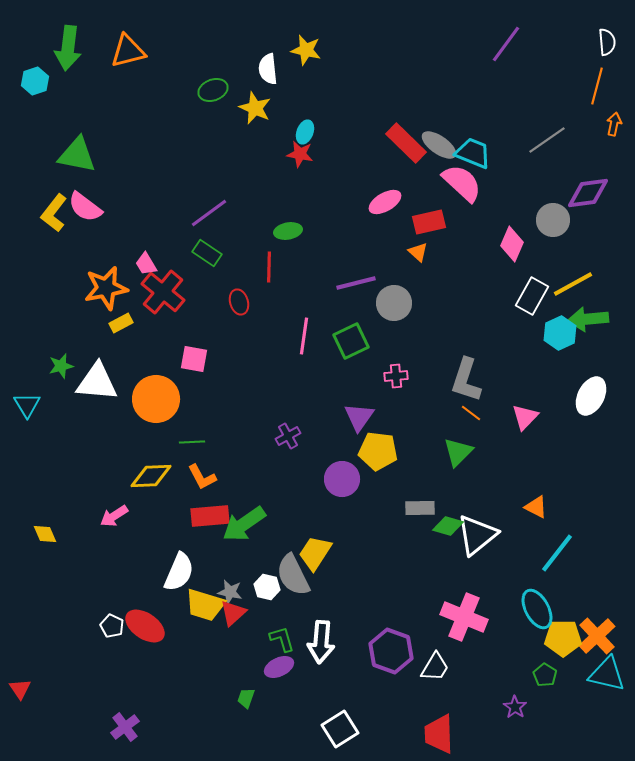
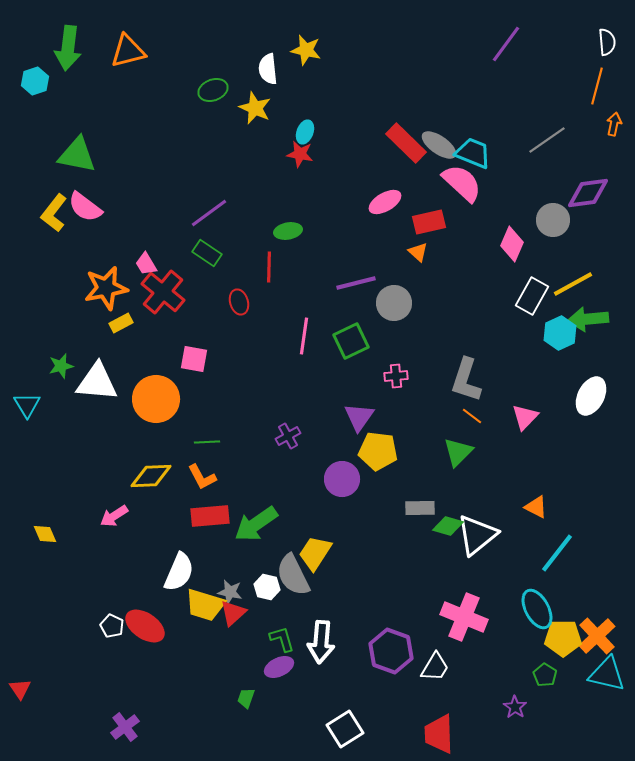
orange line at (471, 413): moved 1 px right, 3 px down
green line at (192, 442): moved 15 px right
green arrow at (244, 524): moved 12 px right
white square at (340, 729): moved 5 px right
